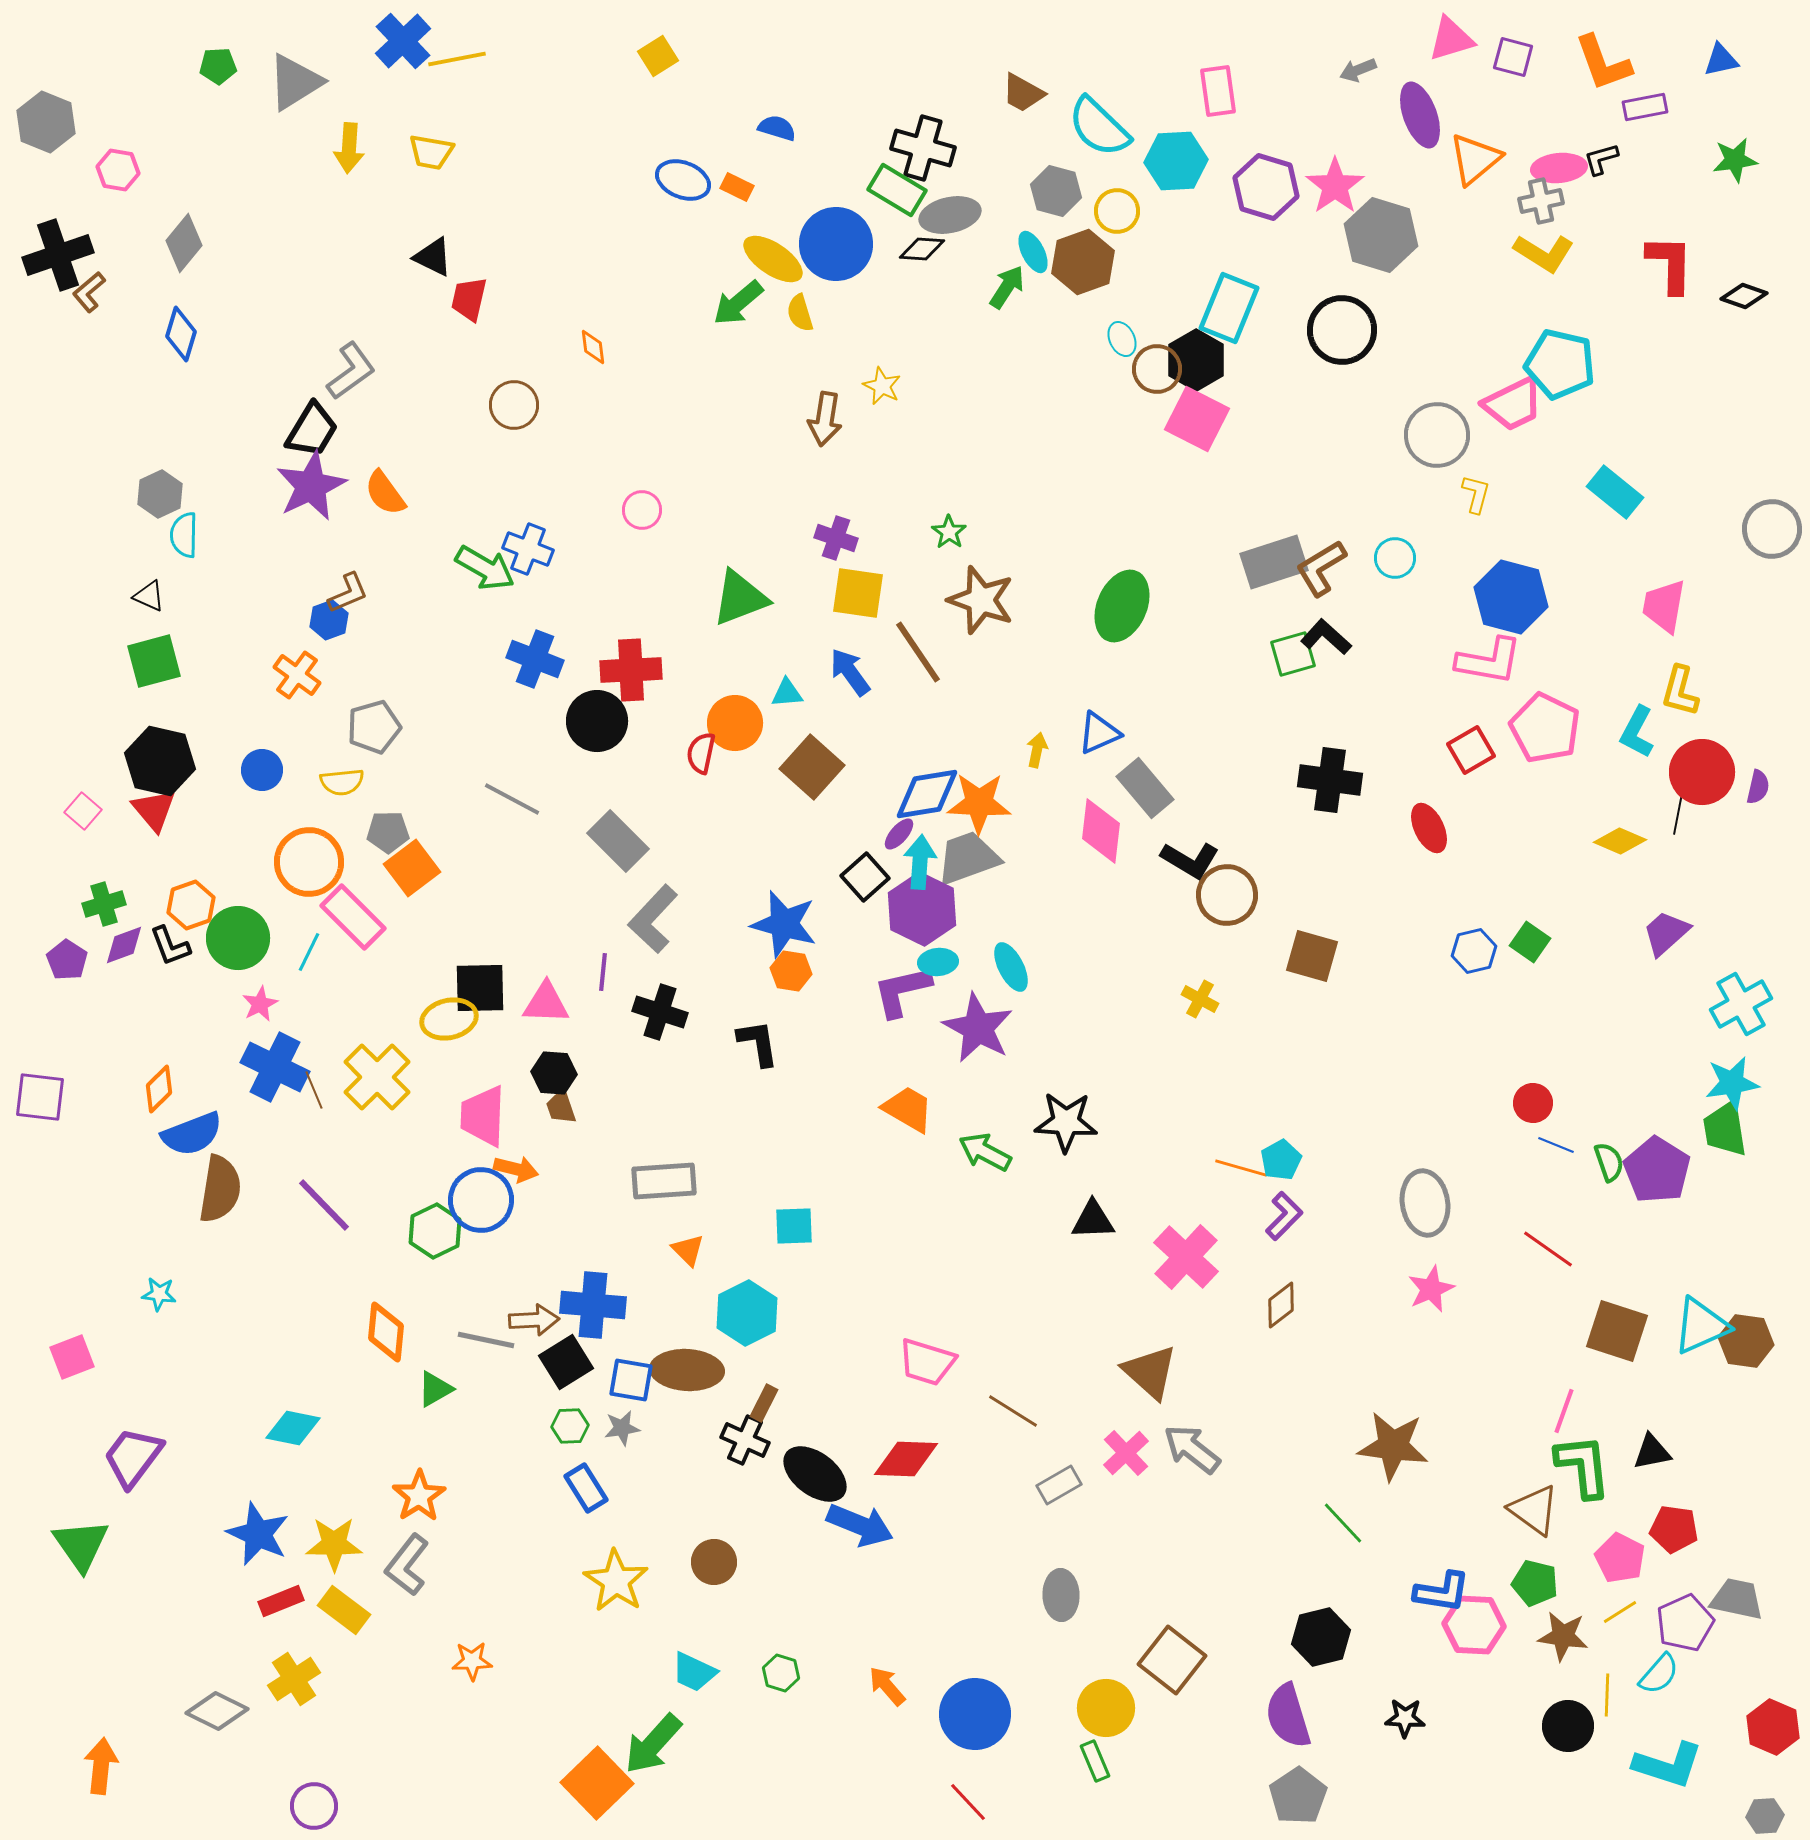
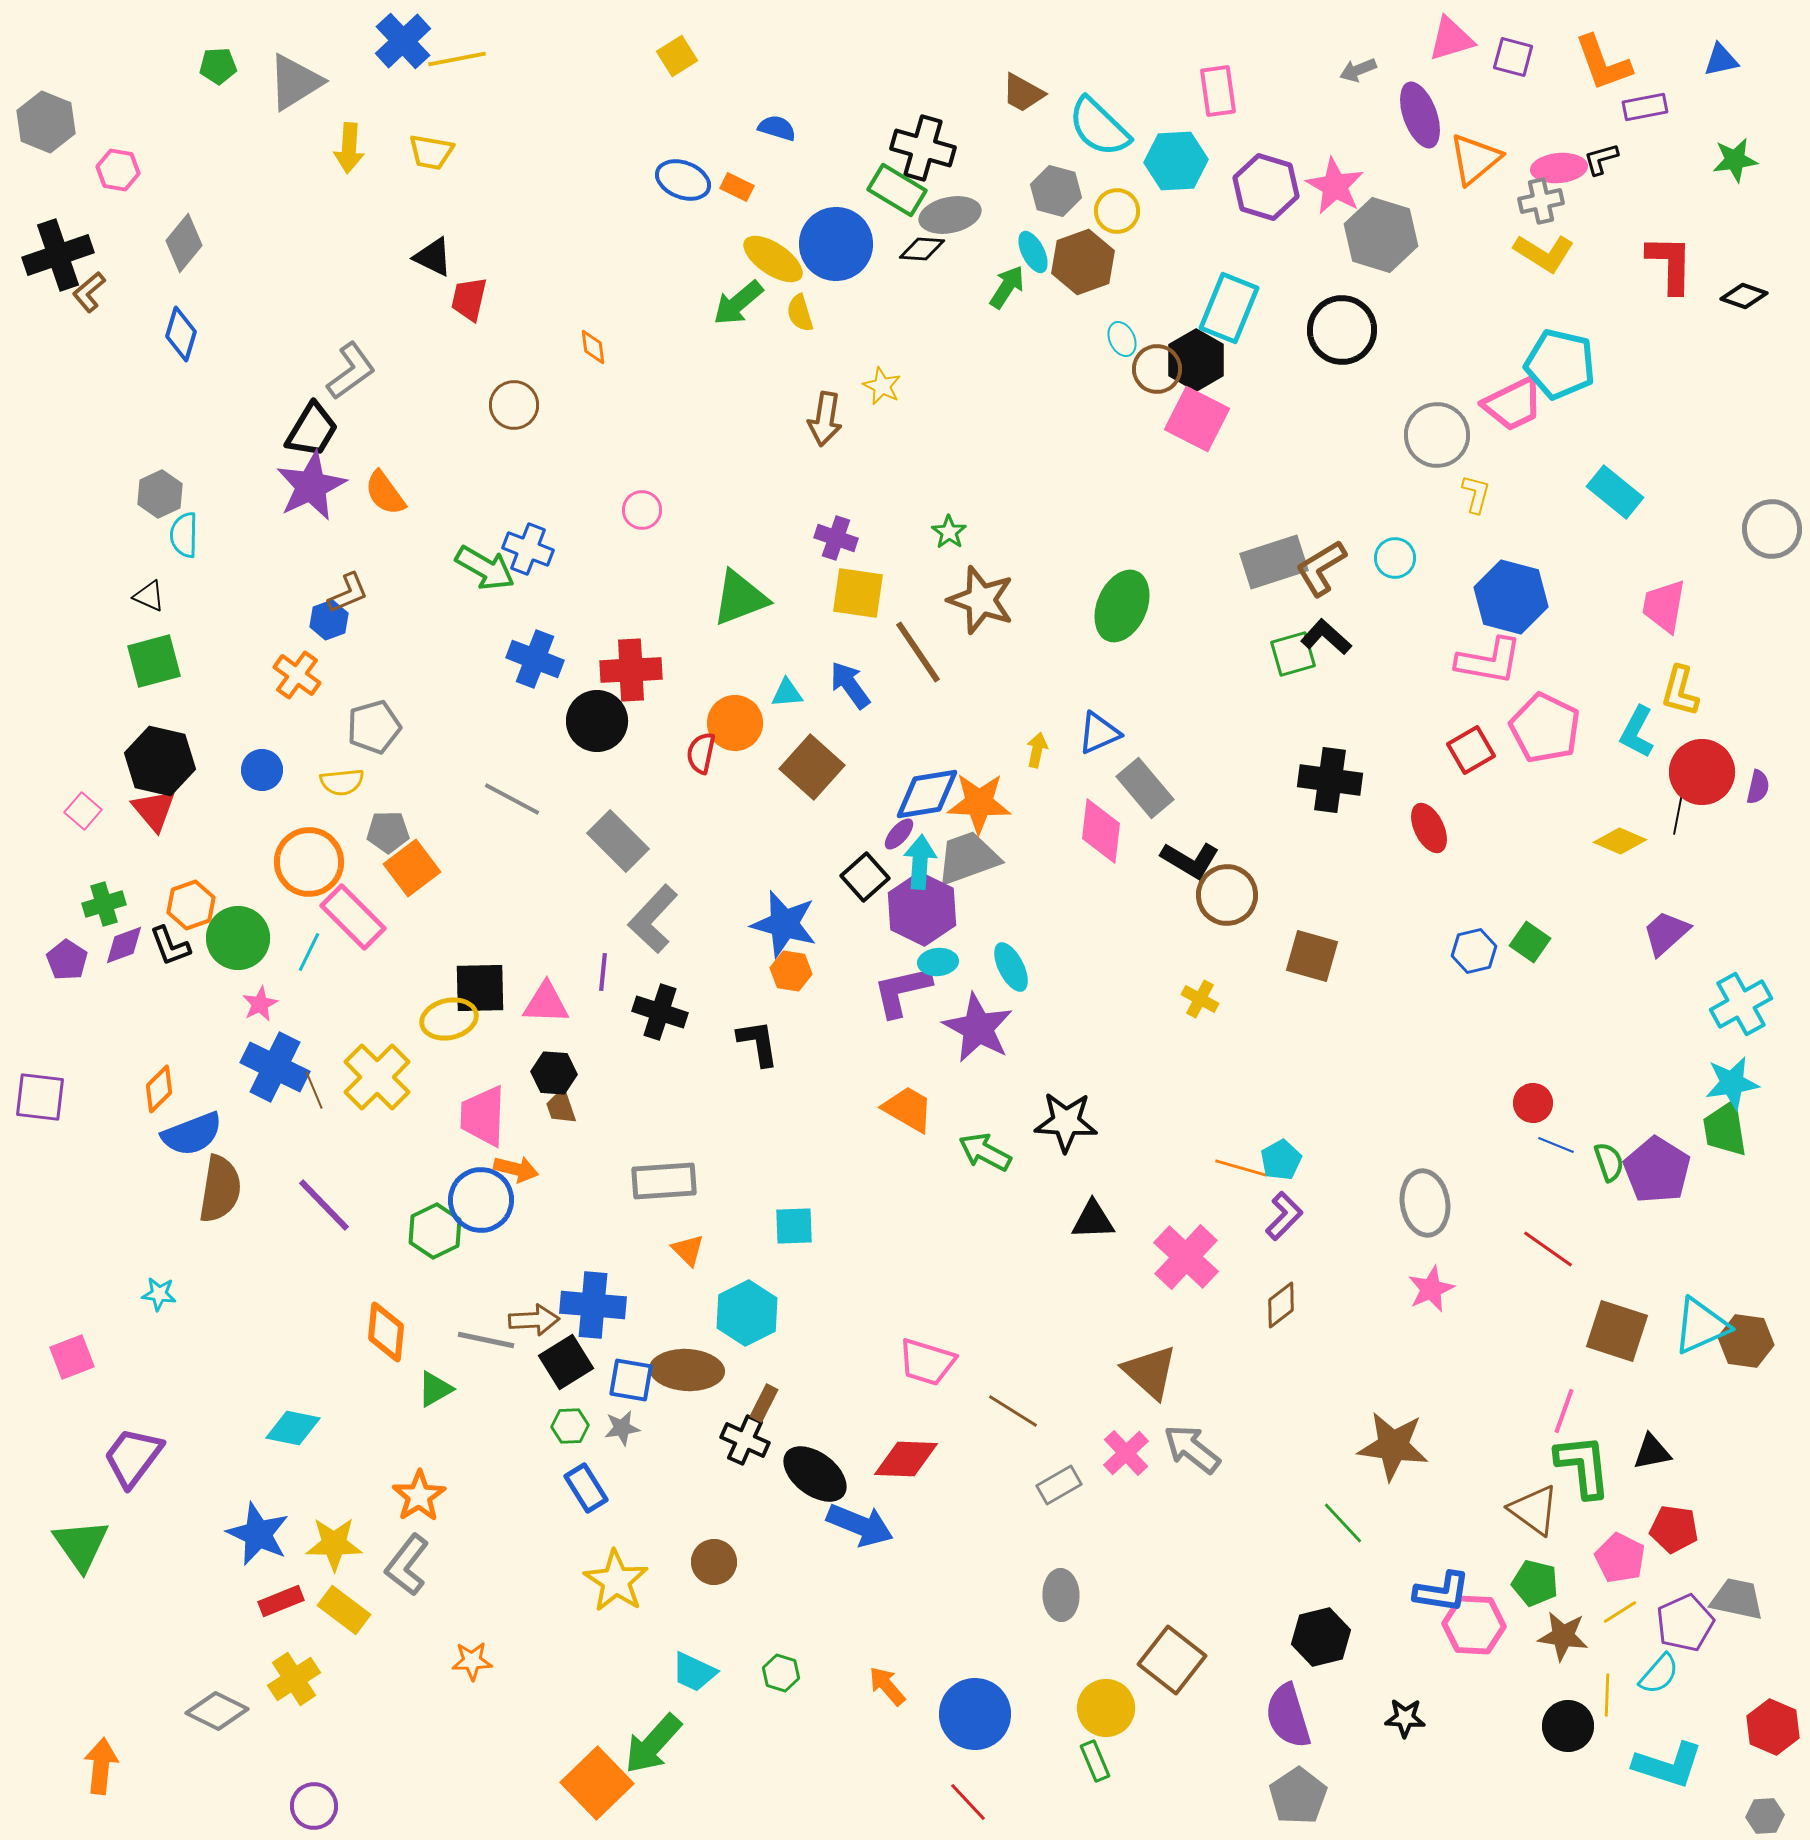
yellow square at (658, 56): moved 19 px right
pink star at (1335, 186): rotated 8 degrees counterclockwise
blue arrow at (850, 672): moved 13 px down
